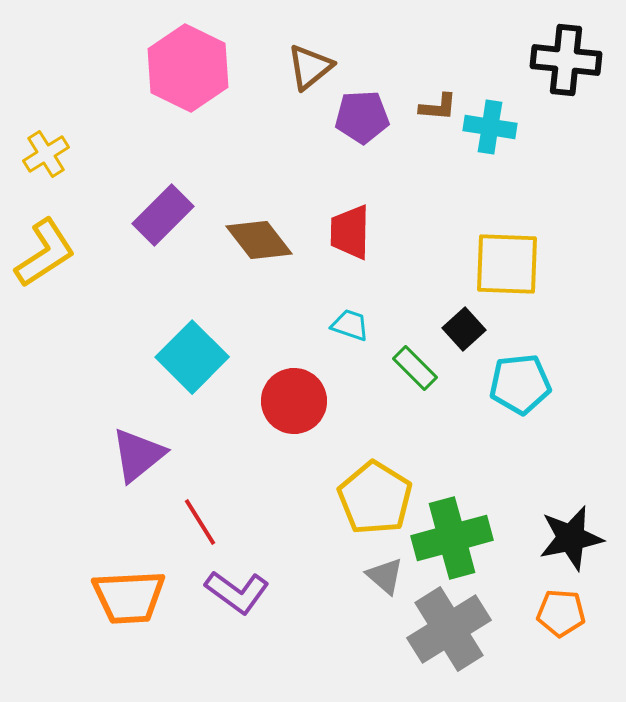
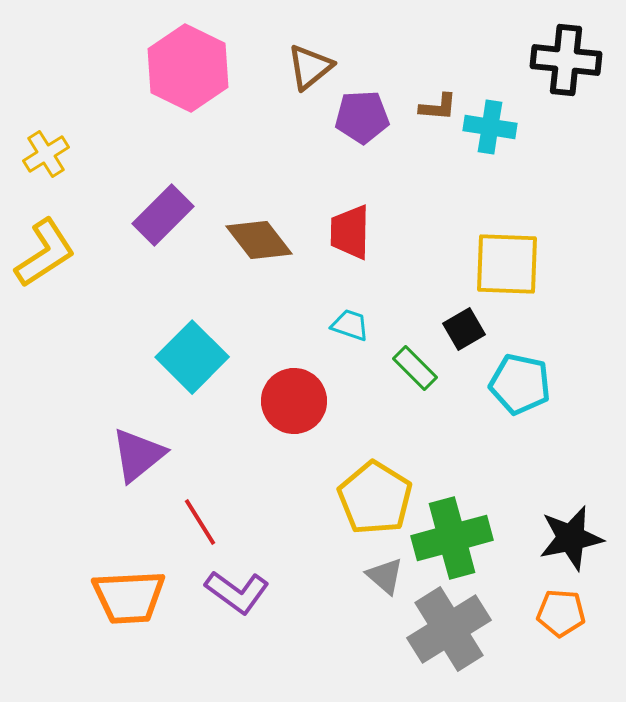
black square: rotated 12 degrees clockwise
cyan pentagon: rotated 18 degrees clockwise
